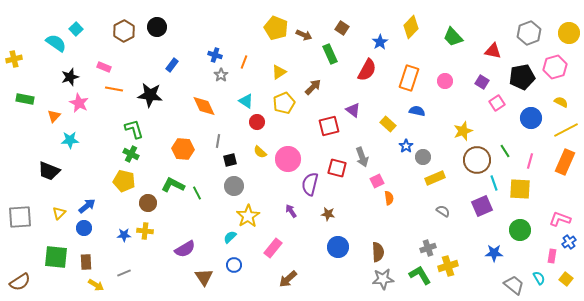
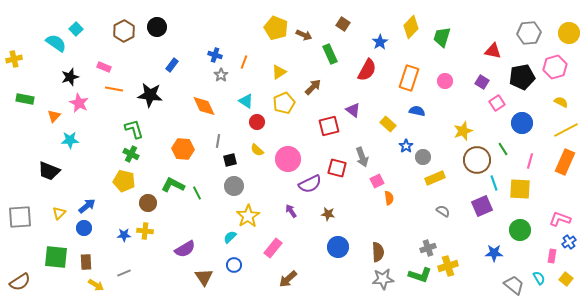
brown square at (342, 28): moved 1 px right, 4 px up
gray hexagon at (529, 33): rotated 15 degrees clockwise
green trapezoid at (453, 37): moved 11 px left; rotated 60 degrees clockwise
blue circle at (531, 118): moved 9 px left, 5 px down
green line at (505, 151): moved 2 px left, 2 px up
yellow semicircle at (260, 152): moved 3 px left, 2 px up
purple semicircle at (310, 184): rotated 130 degrees counterclockwise
green L-shape at (420, 275): rotated 140 degrees clockwise
